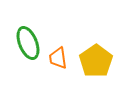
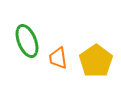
green ellipse: moved 1 px left, 2 px up
